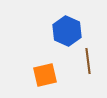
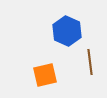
brown line: moved 2 px right, 1 px down
